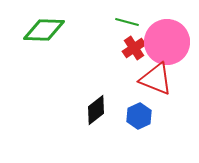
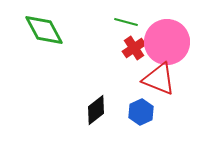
green line: moved 1 px left
green diamond: rotated 60 degrees clockwise
red triangle: moved 3 px right
blue hexagon: moved 2 px right, 4 px up
